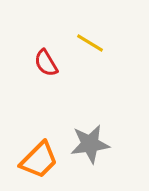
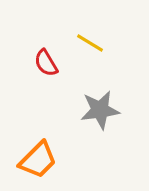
gray star: moved 10 px right, 34 px up
orange trapezoid: moved 1 px left
